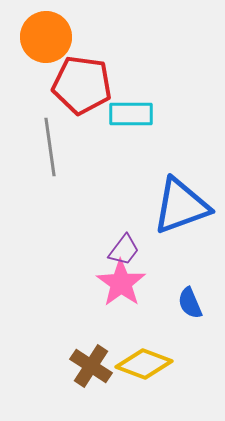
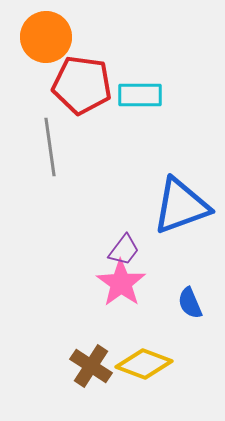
cyan rectangle: moved 9 px right, 19 px up
